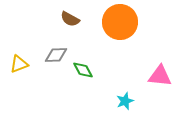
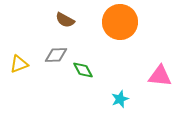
brown semicircle: moved 5 px left, 1 px down
cyan star: moved 5 px left, 2 px up
